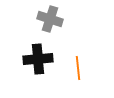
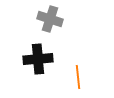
orange line: moved 9 px down
